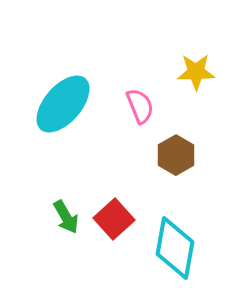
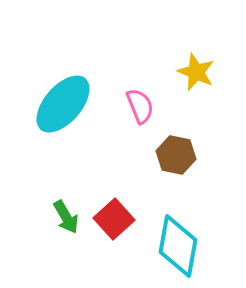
yellow star: rotated 24 degrees clockwise
brown hexagon: rotated 18 degrees counterclockwise
cyan diamond: moved 3 px right, 2 px up
